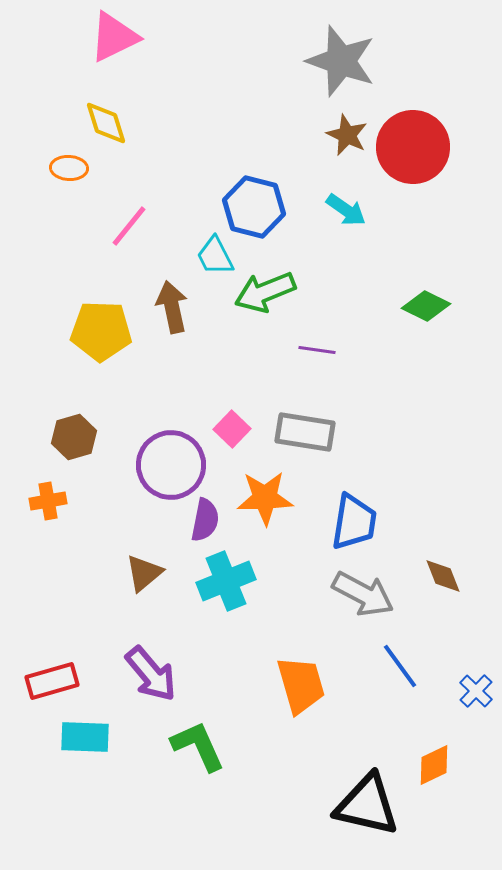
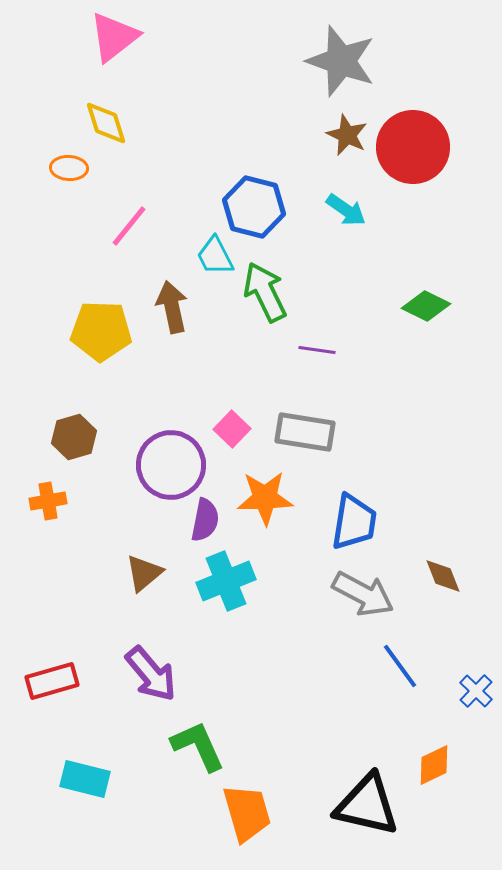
pink triangle: rotated 12 degrees counterclockwise
green arrow: rotated 86 degrees clockwise
orange trapezoid: moved 54 px left, 128 px down
cyan rectangle: moved 42 px down; rotated 12 degrees clockwise
